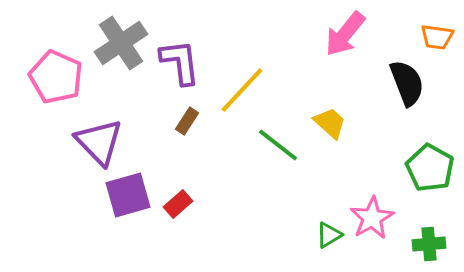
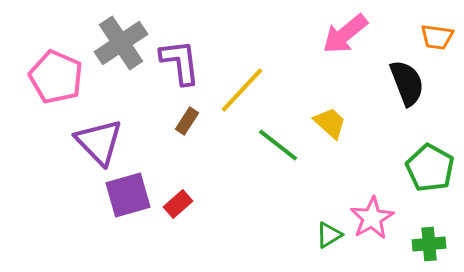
pink arrow: rotated 12 degrees clockwise
